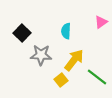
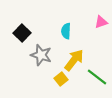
pink triangle: rotated 16 degrees clockwise
gray star: rotated 15 degrees clockwise
yellow square: moved 1 px up
